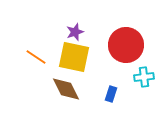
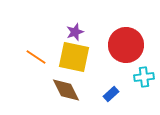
brown diamond: moved 1 px down
blue rectangle: rotated 28 degrees clockwise
